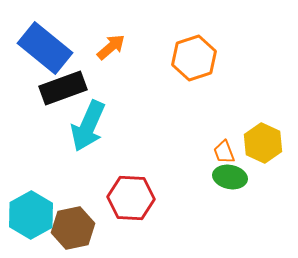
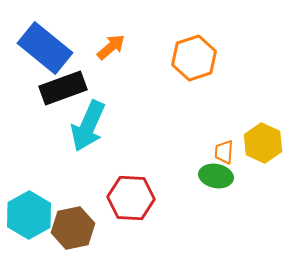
orange trapezoid: rotated 25 degrees clockwise
green ellipse: moved 14 px left, 1 px up
cyan hexagon: moved 2 px left
